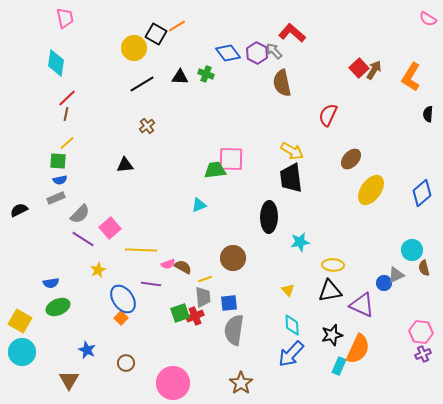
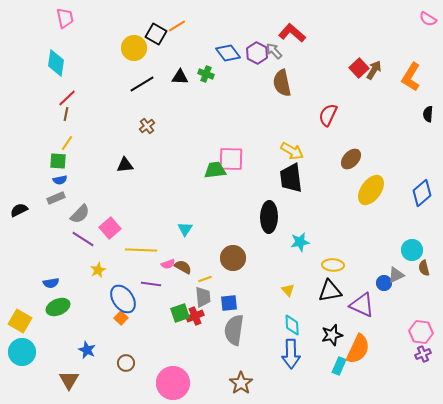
yellow line at (67, 143): rotated 14 degrees counterclockwise
cyan triangle at (199, 205): moved 14 px left, 24 px down; rotated 35 degrees counterclockwise
blue arrow at (291, 354): rotated 44 degrees counterclockwise
